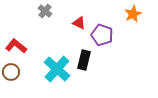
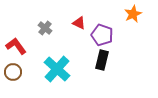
gray cross: moved 17 px down
red L-shape: rotated 15 degrees clockwise
black rectangle: moved 18 px right
brown circle: moved 2 px right
